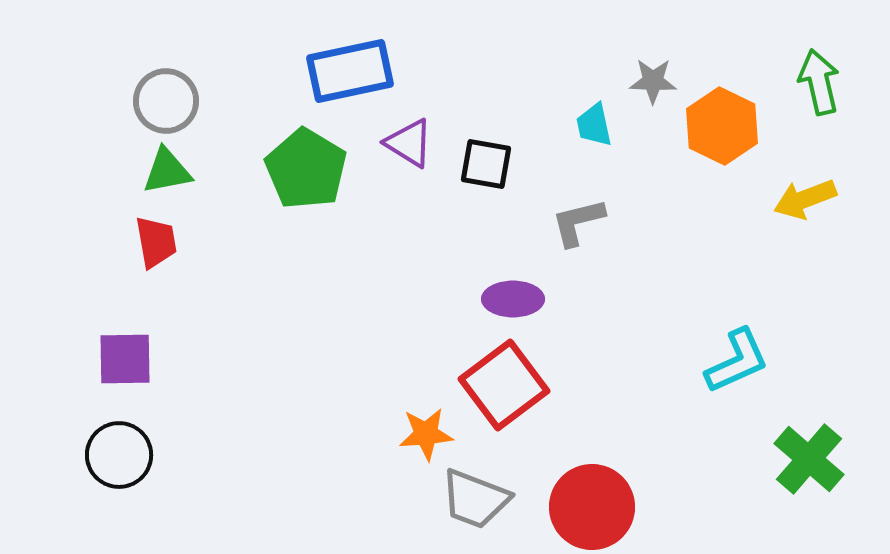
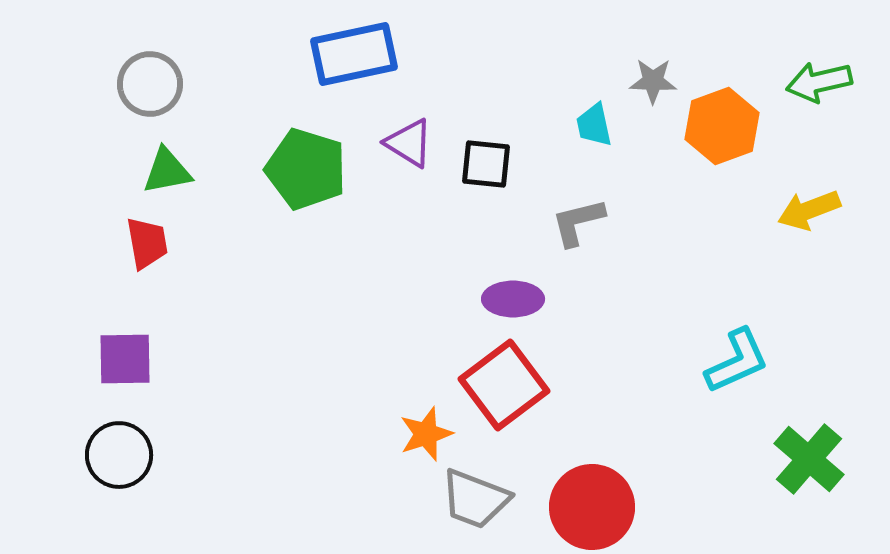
blue rectangle: moved 4 px right, 17 px up
green arrow: rotated 90 degrees counterclockwise
gray circle: moved 16 px left, 17 px up
orange hexagon: rotated 14 degrees clockwise
black square: rotated 4 degrees counterclockwise
green pentagon: rotated 14 degrees counterclockwise
yellow arrow: moved 4 px right, 11 px down
red trapezoid: moved 9 px left, 1 px down
orange star: rotated 14 degrees counterclockwise
